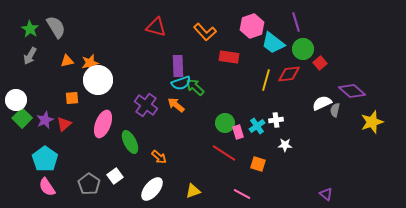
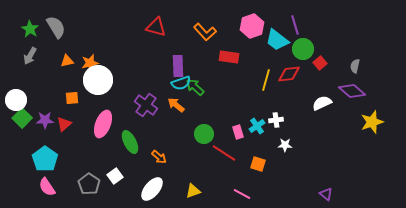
purple line at (296, 22): moved 1 px left, 3 px down
cyan trapezoid at (273, 43): moved 4 px right, 3 px up
gray semicircle at (335, 110): moved 20 px right, 44 px up
purple star at (45, 120): rotated 24 degrees clockwise
green circle at (225, 123): moved 21 px left, 11 px down
